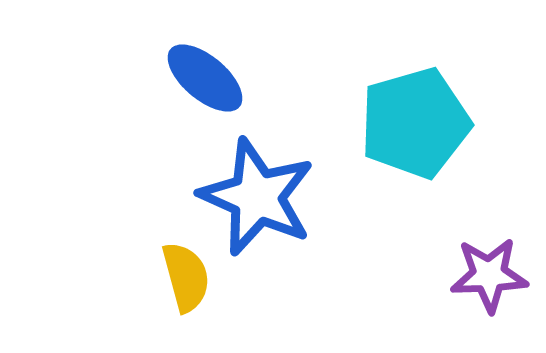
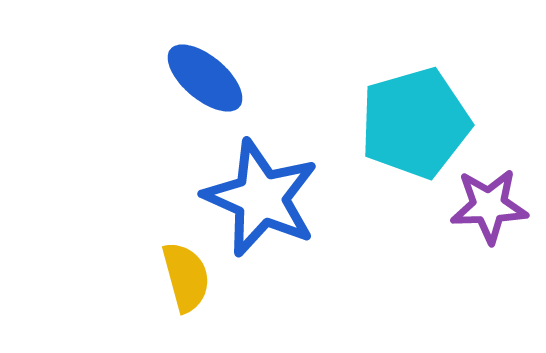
blue star: moved 4 px right, 1 px down
purple star: moved 69 px up
